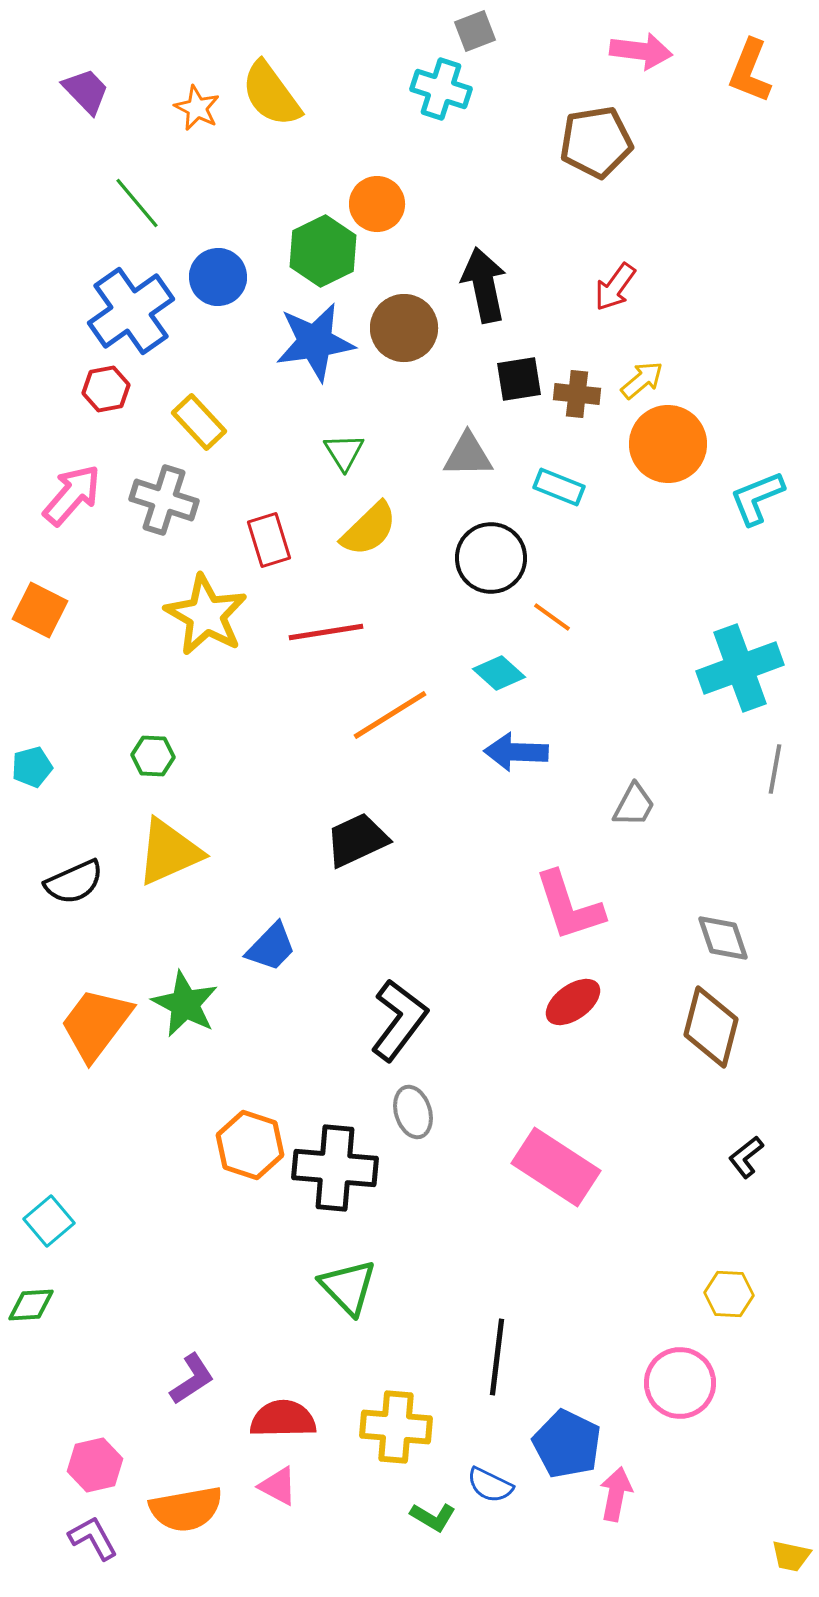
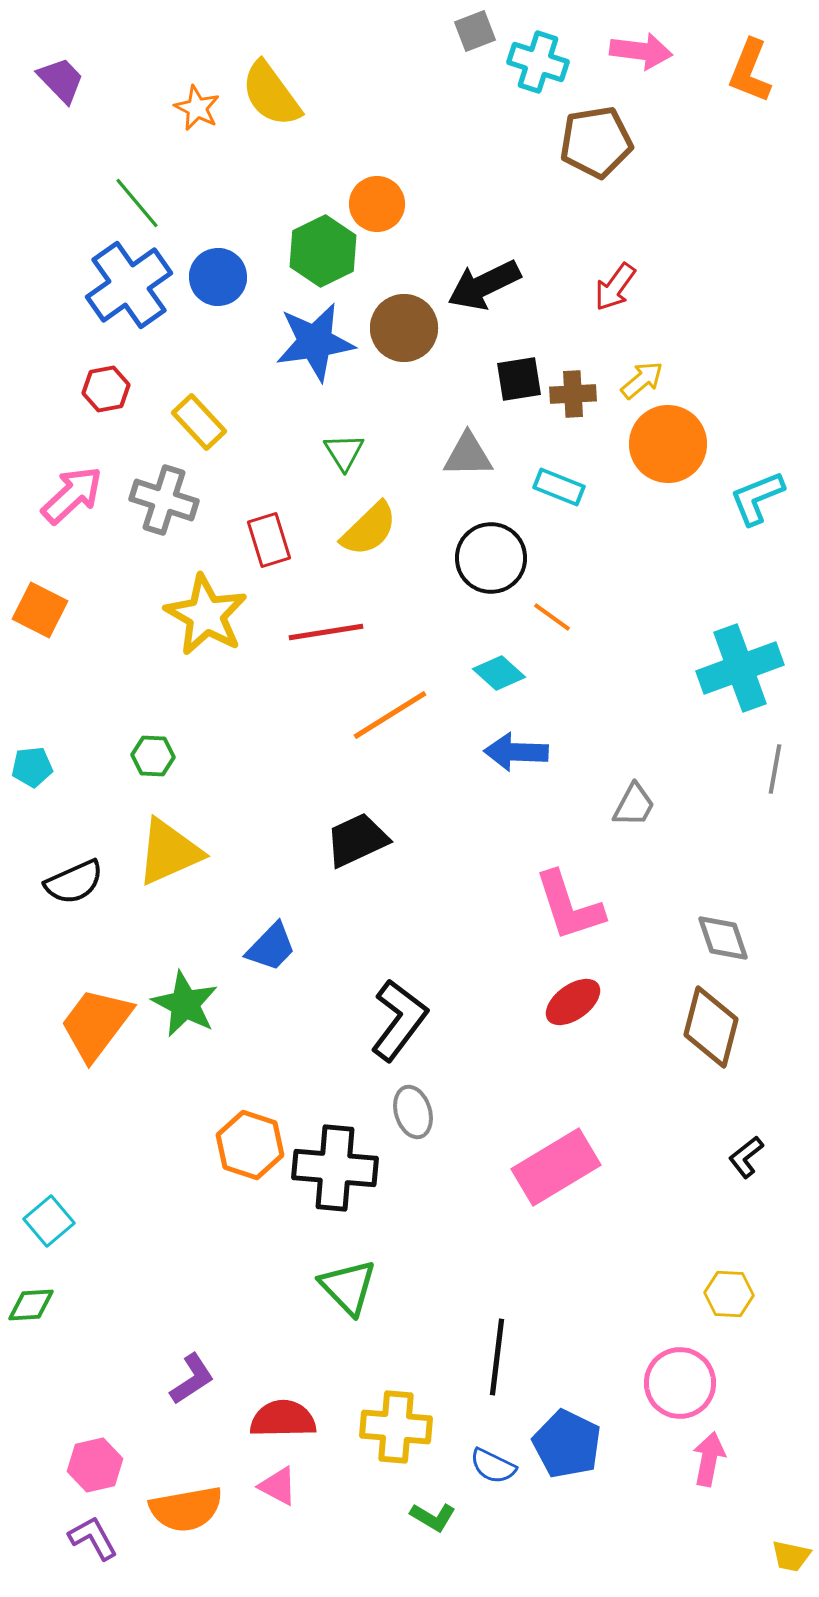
cyan cross at (441, 89): moved 97 px right, 27 px up
purple trapezoid at (86, 91): moved 25 px left, 11 px up
black arrow at (484, 285): rotated 104 degrees counterclockwise
blue cross at (131, 311): moved 2 px left, 26 px up
brown cross at (577, 394): moved 4 px left; rotated 9 degrees counterclockwise
pink arrow at (72, 495): rotated 6 degrees clockwise
cyan pentagon at (32, 767): rotated 9 degrees clockwise
pink rectangle at (556, 1167): rotated 64 degrees counterclockwise
blue semicircle at (490, 1485): moved 3 px right, 19 px up
pink arrow at (616, 1494): moved 93 px right, 35 px up
